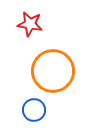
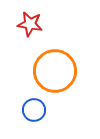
orange circle: moved 2 px right
